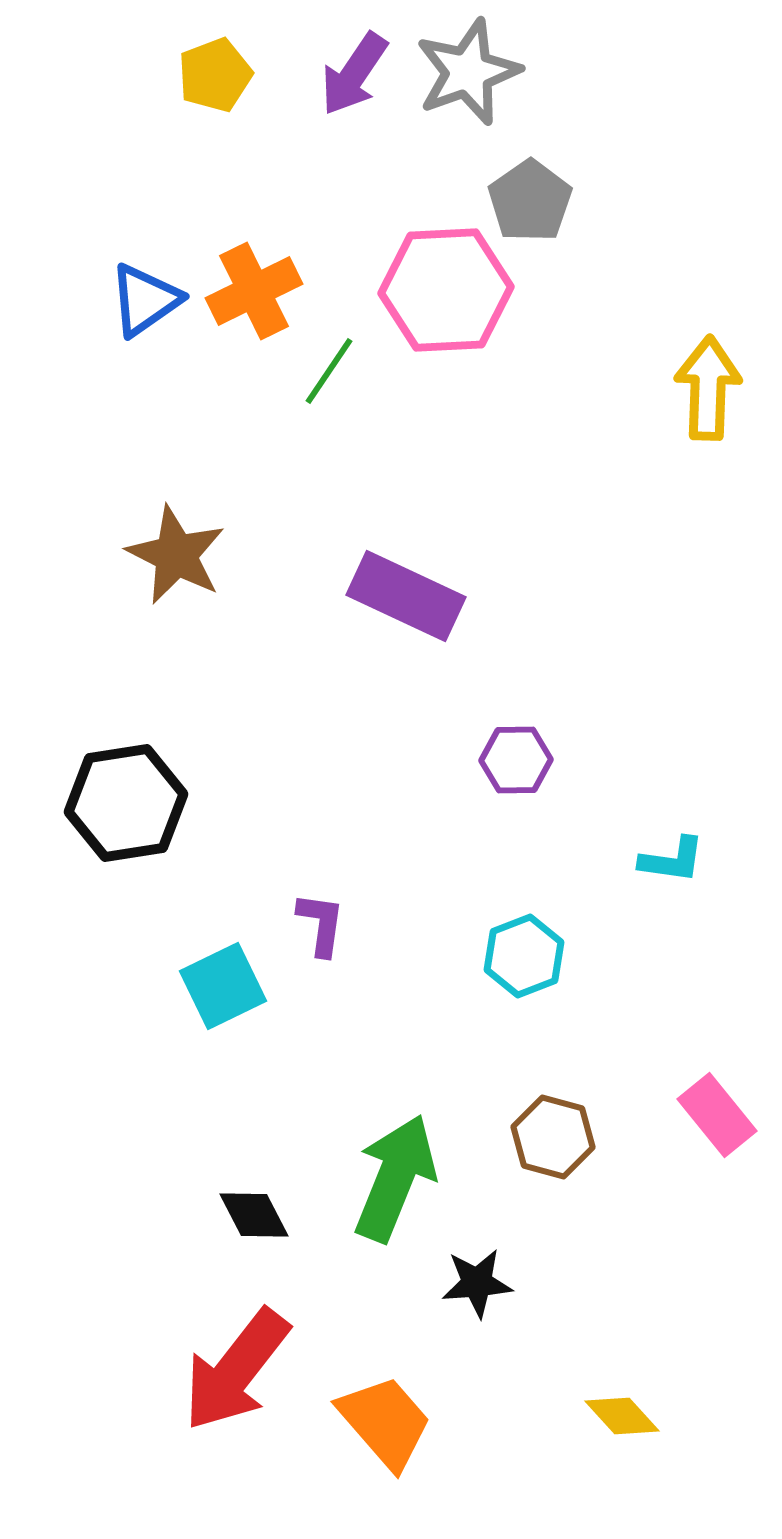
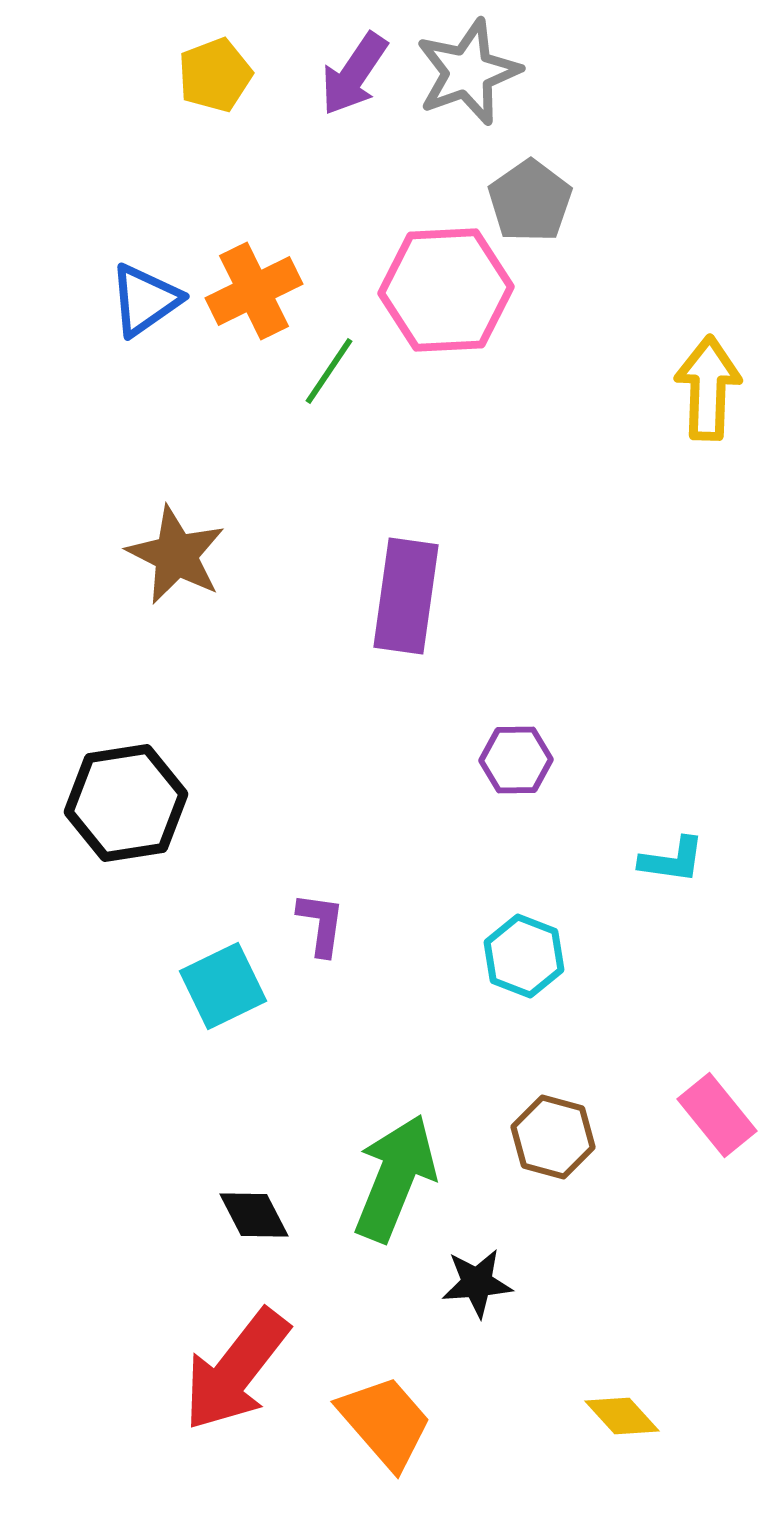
purple rectangle: rotated 73 degrees clockwise
cyan hexagon: rotated 18 degrees counterclockwise
